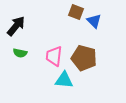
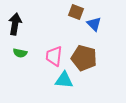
blue triangle: moved 3 px down
black arrow: moved 1 px left, 2 px up; rotated 30 degrees counterclockwise
